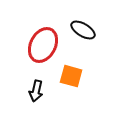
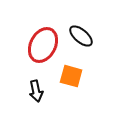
black ellipse: moved 2 px left, 6 px down; rotated 10 degrees clockwise
black arrow: rotated 25 degrees counterclockwise
